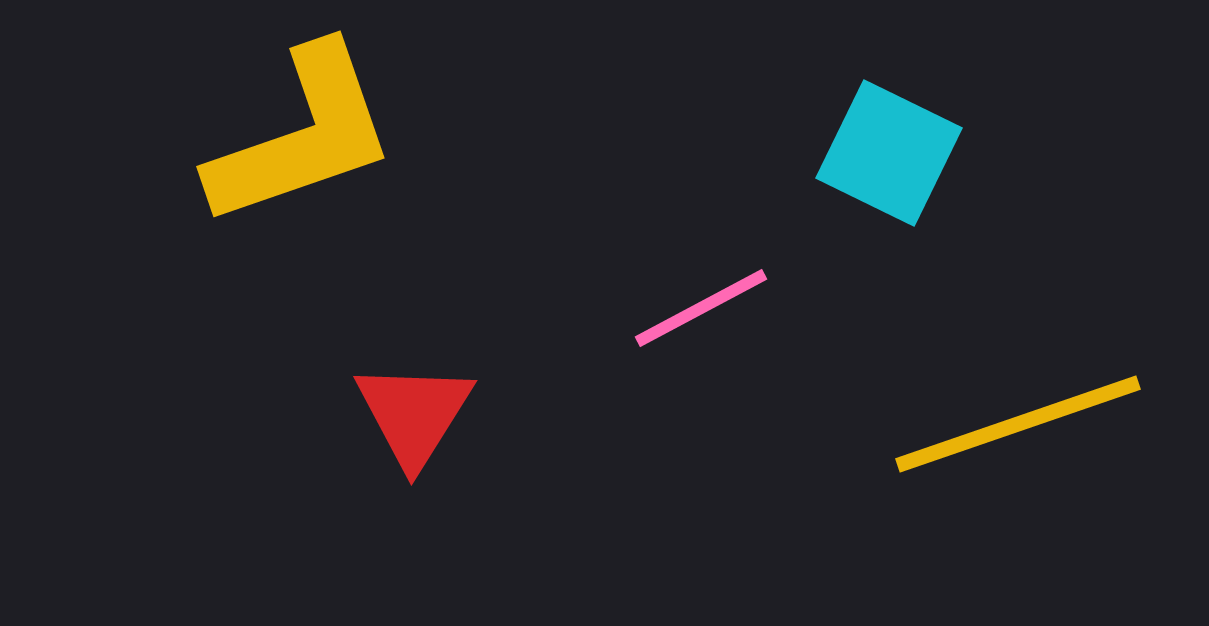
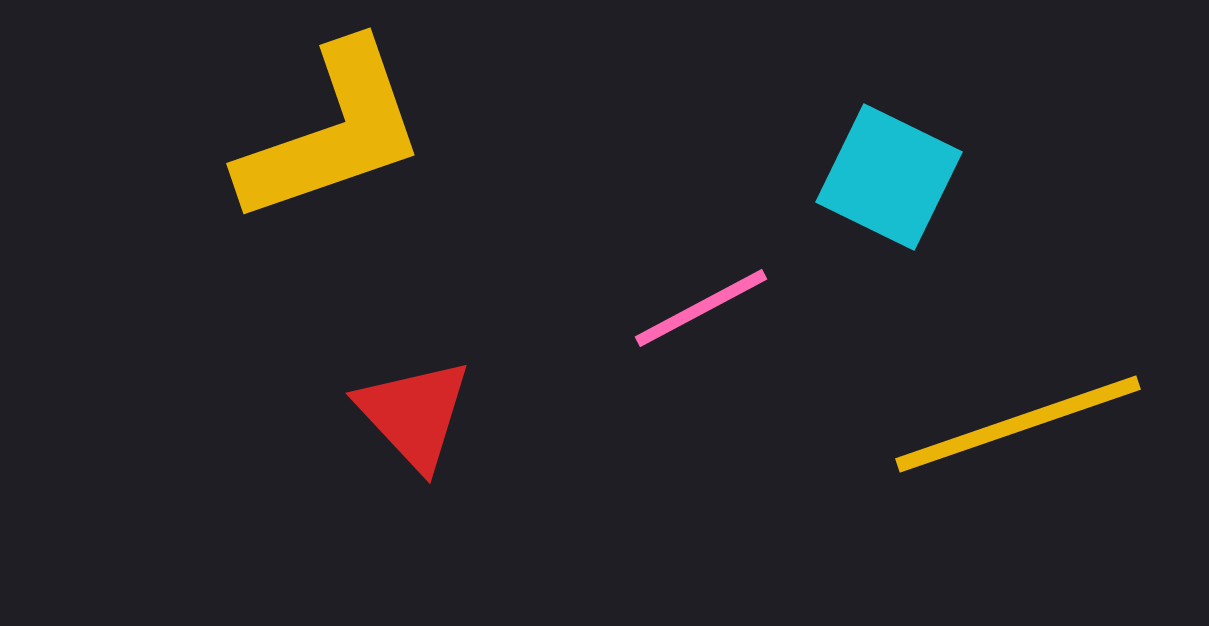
yellow L-shape: moved 30 px right, 3 px up
cyan square: moved 24 px down
red triangle: rotated 15 degrees counterclockwise
